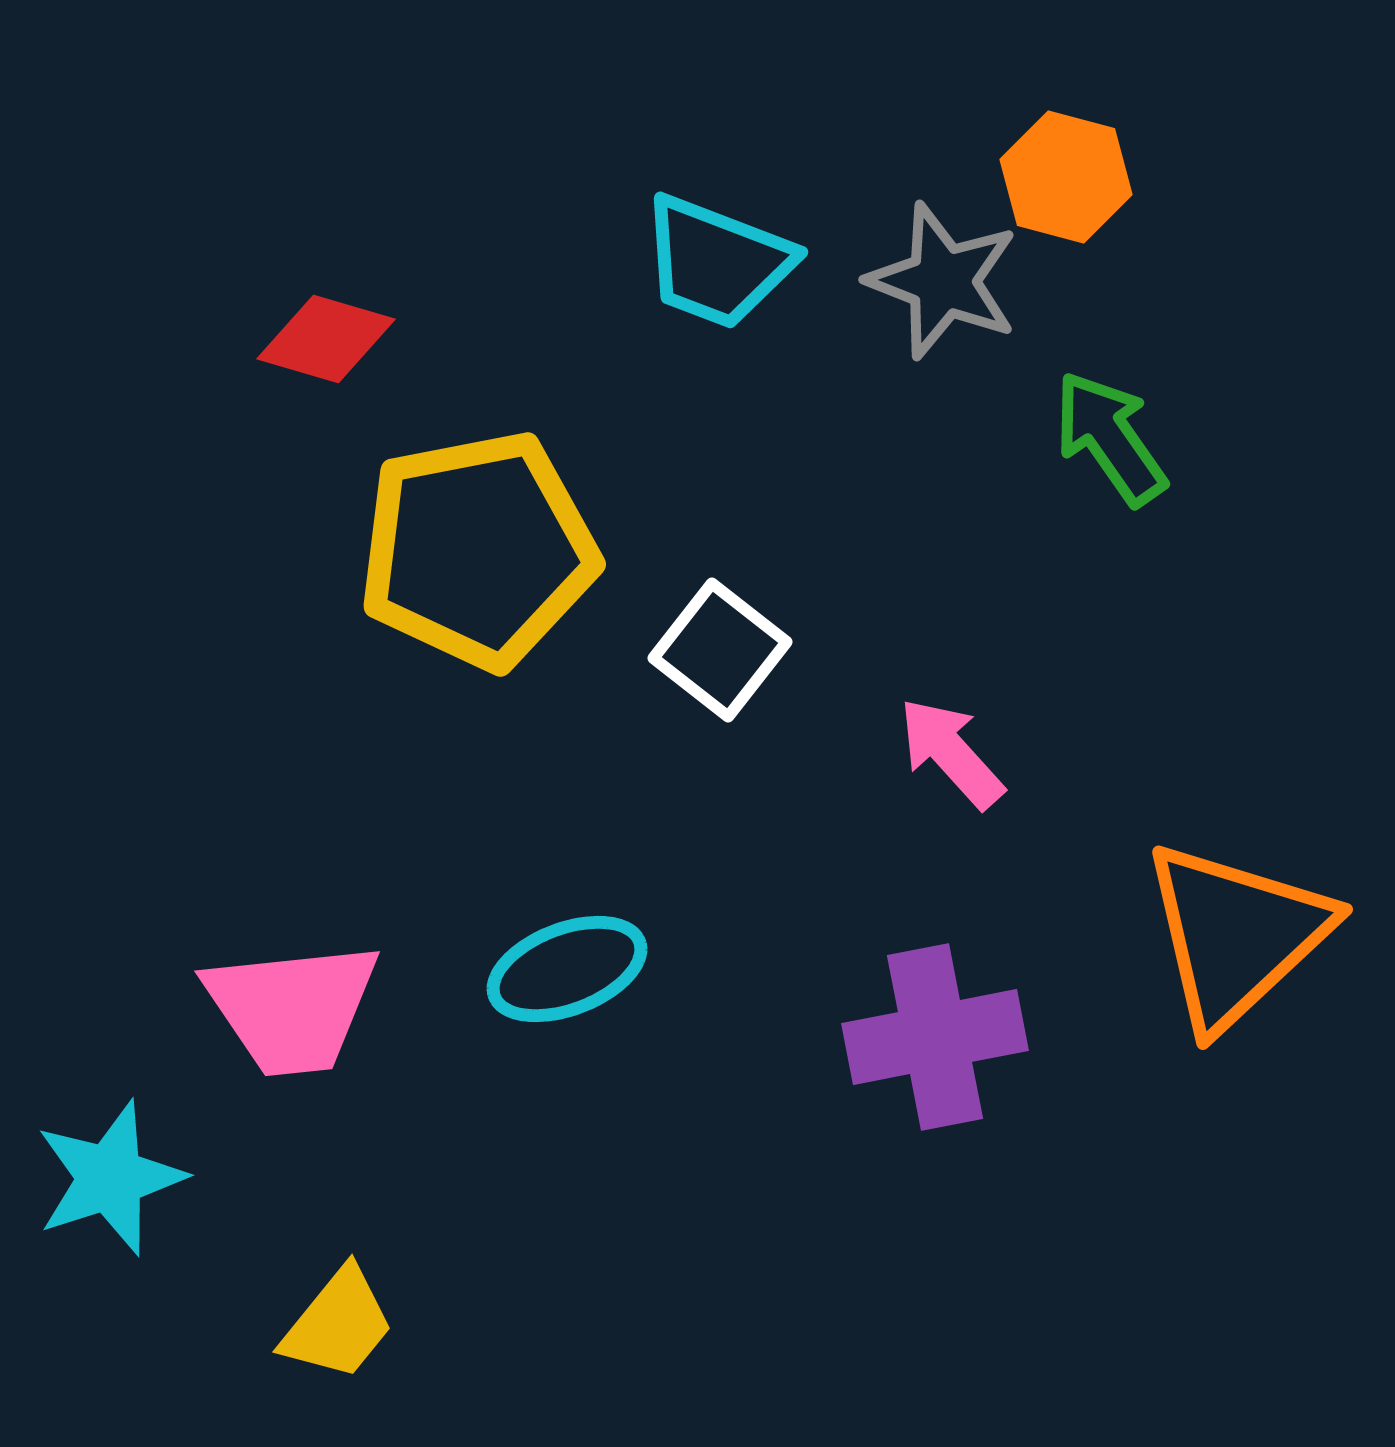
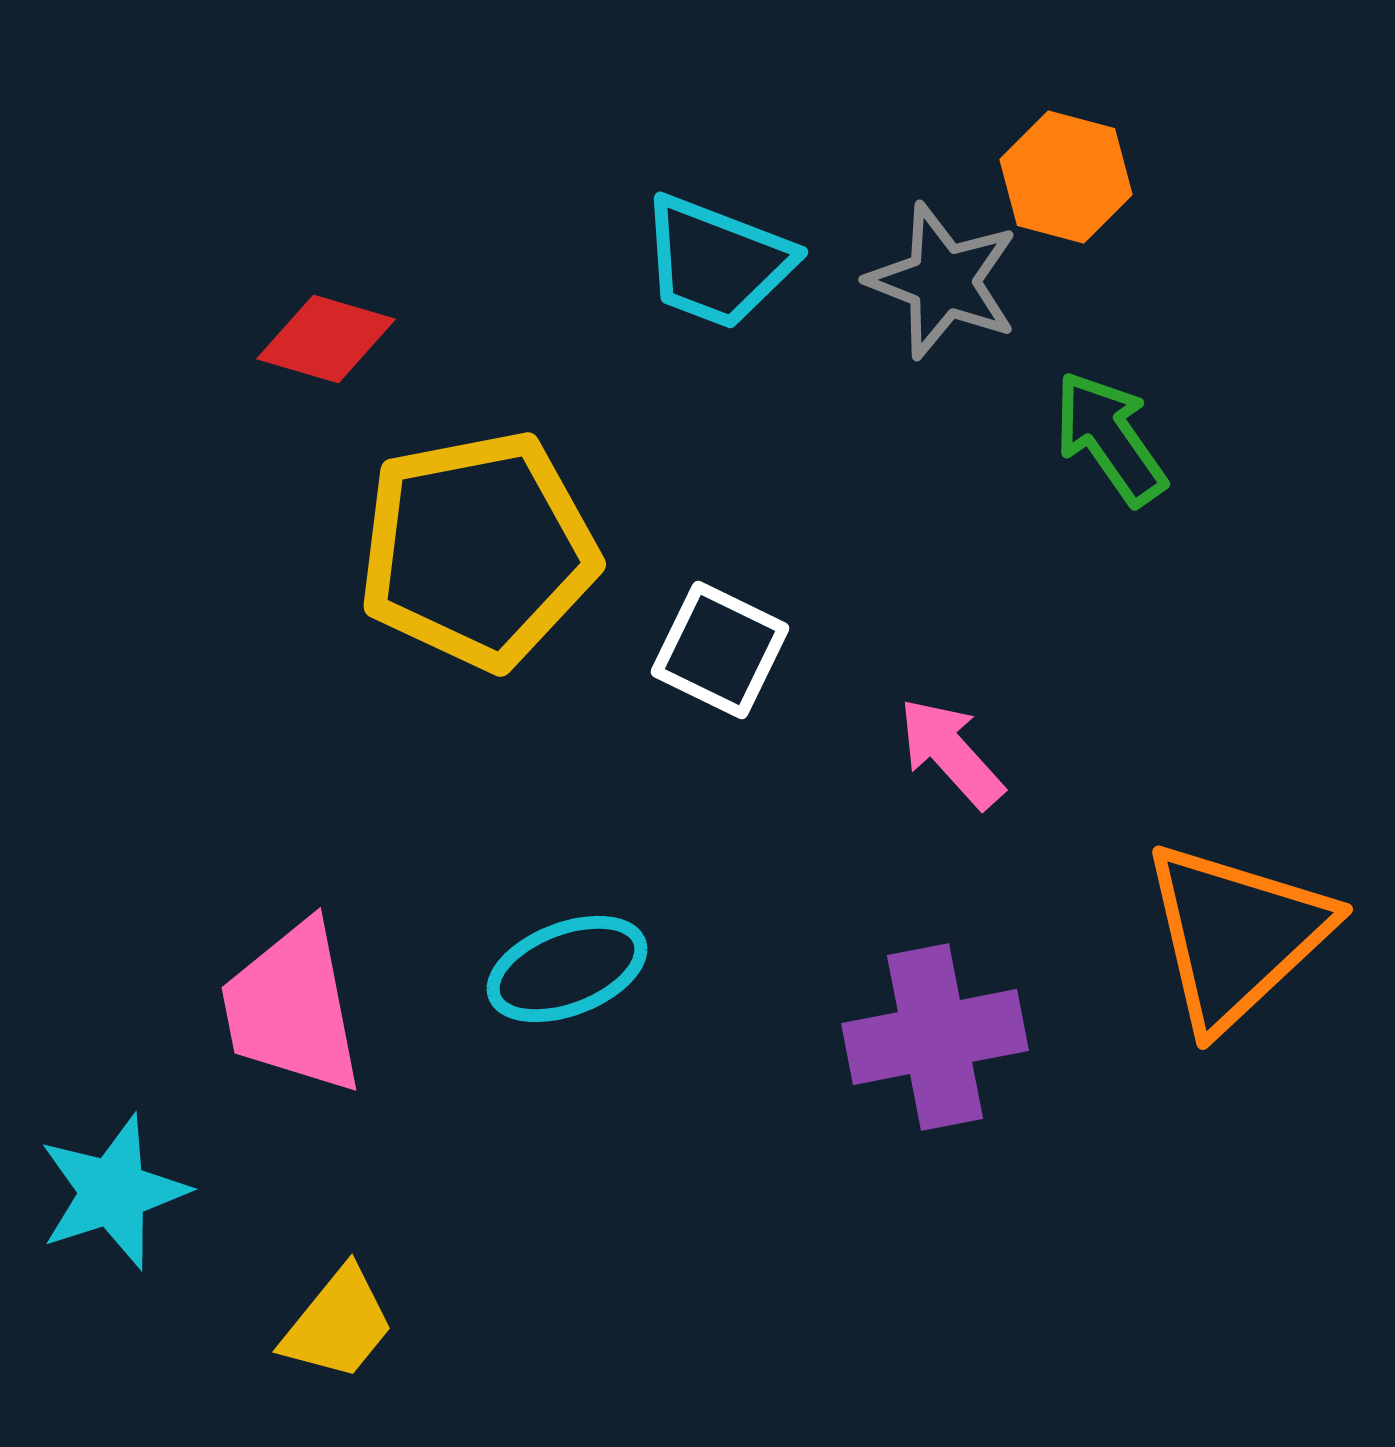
white square: rotated 12 degrees counterclockwise
pink trapezoid: rotated 85 degrees clockwise
cyan star: moved 3 px right, 14 px down
